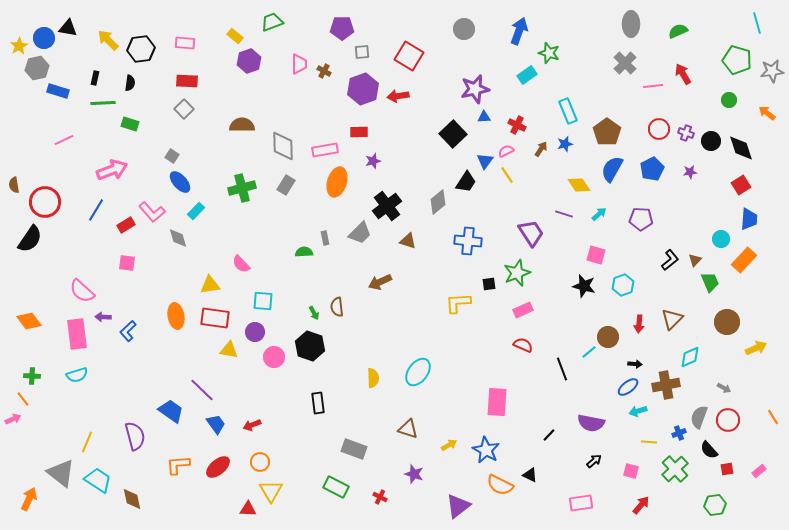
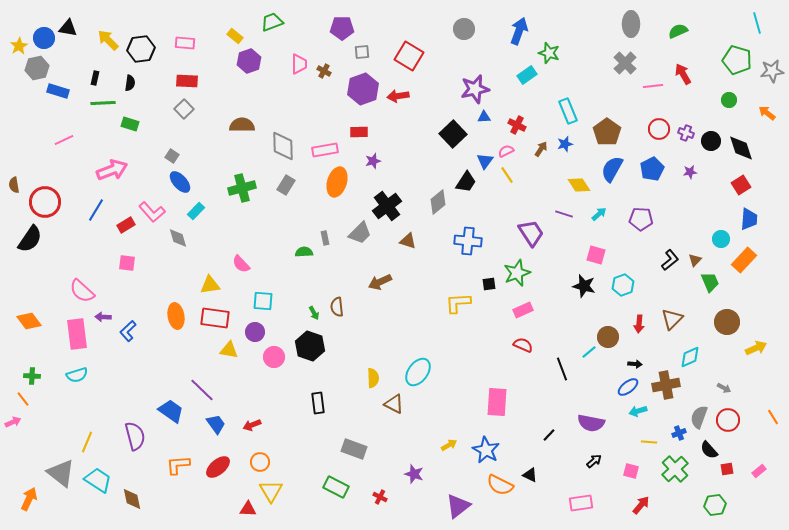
pink arrow at (13, 419): moved 3 px down
brown triangle at (408, 429): moved 14 px left, 25 px up; rotated 10 degrees clockwise
